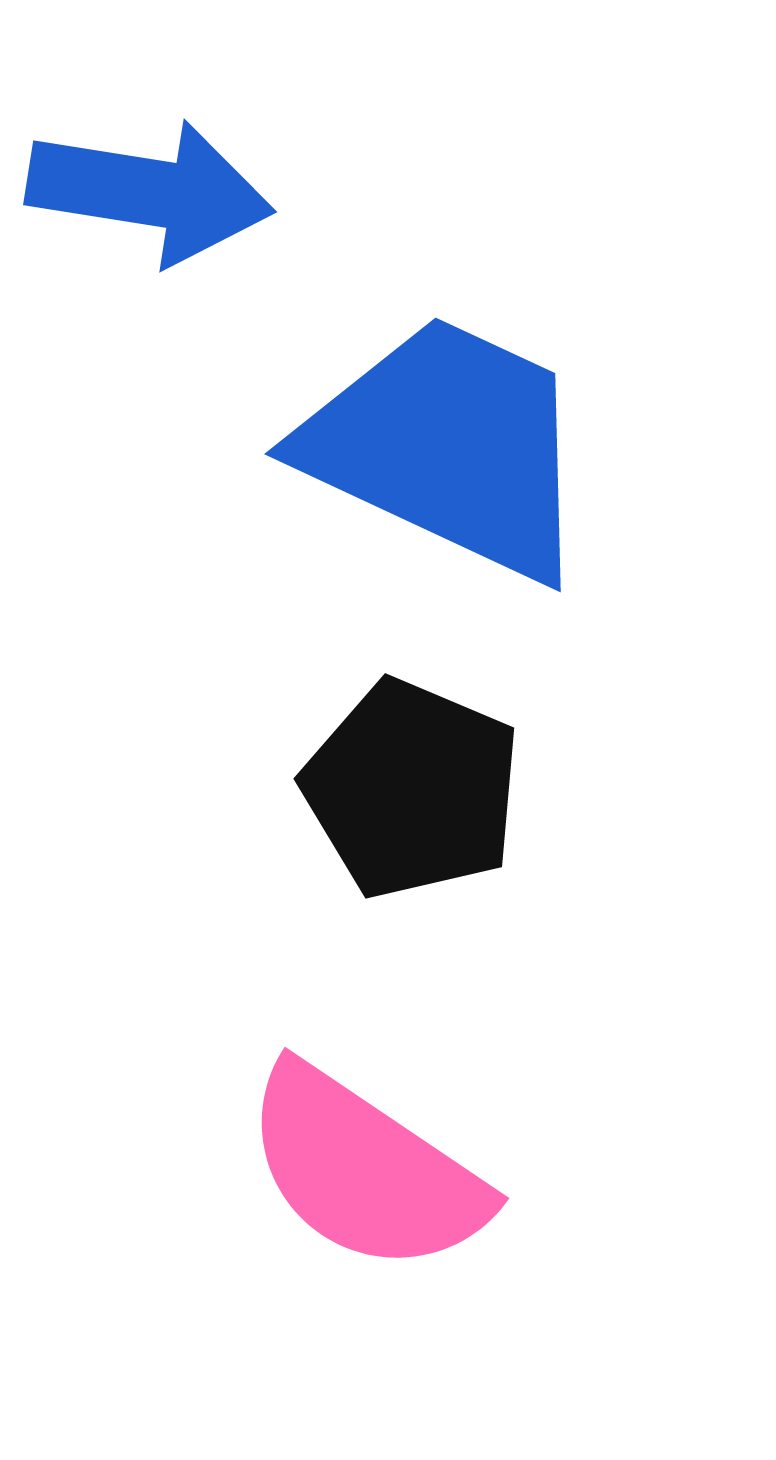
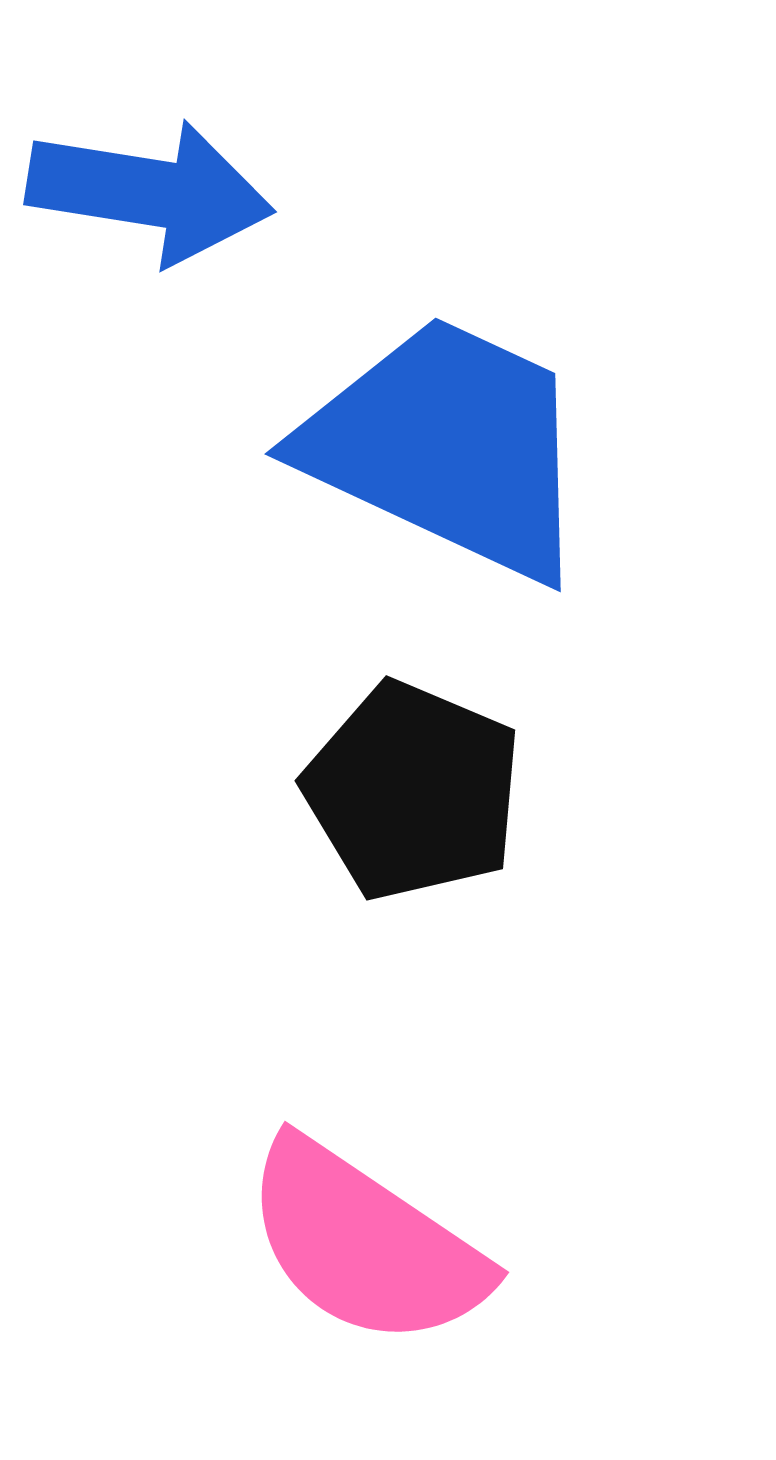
black pentagon: moved 1 px right, 2 px down
pink semicircle: moved 74 px down
